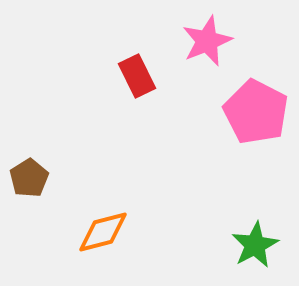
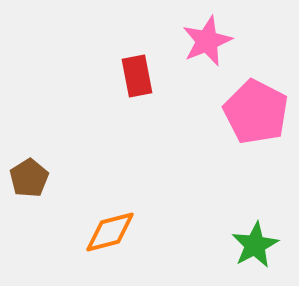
red rectangle: rotated 15 degrees clockwise
orange diamond: moved 7 px right
